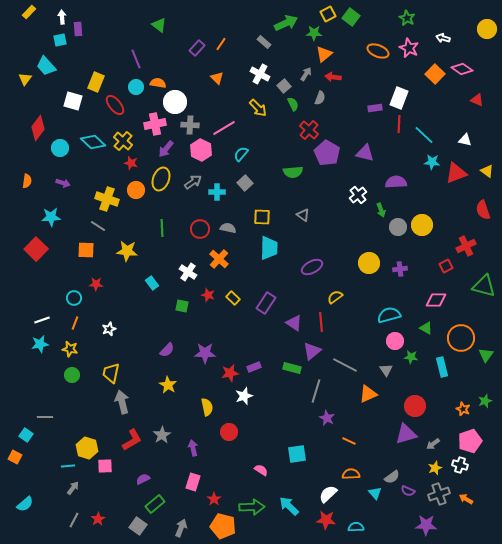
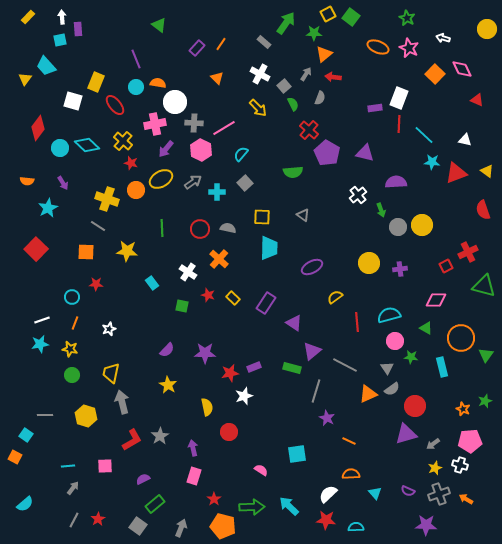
yellow rectangle at (29, 12): moved 1 px left, 5 px down
green arrow at (286, 23): rotated 30 degrees counterclockwise
orange ellipse at (378, 51): moved 4 px up
pink diamond at (462, 69): rotated 30 degrees clockwise
gray cross at (190, 125): moved 4 px right, 2 px up
cyan diamond at (93, 142): moved 6 px left, 3 px down
yellow ellipse at (161, 179): rotated 40 degrees clockwise
orange semicircle at (27, 181): rotated 88 degrees clockwise
purple arrow at (63, 183): rotated 40 degrees clockwise
cyan star at (51, 217): moved 3 px left, 9 px up; rotated 24 degrees counterclockwise
red cross at (466, 246): moved 2 px right, 6 px down
orange square at (86, 250): moved 2 px down
cyan circle at (74, 298): moved 2 px left, 1 px up
red line at (321, 322): moved 36 px right
gray triangle at (386, 370): moved 1 px right, 2 px up
gray line at (45, 417): moved 2 px up
gray star at (162, 435): moved 2 px left, 1 px down
pink pentagon at (470, 441): rotated 15 degrees clockwise
yellow hexagon at (87, 448): moved 1 px left, 32 px up
gray semicircle at (392, 477): moved 88 px up
pink rectangle at (193, 482): moved 1 px right, 6 px up
